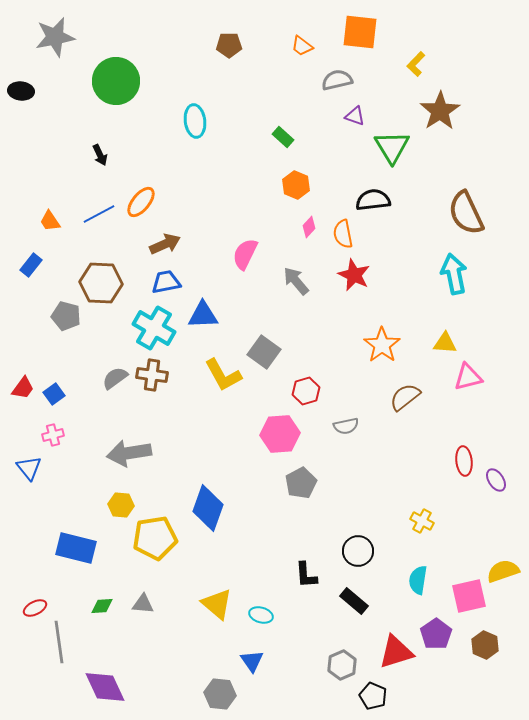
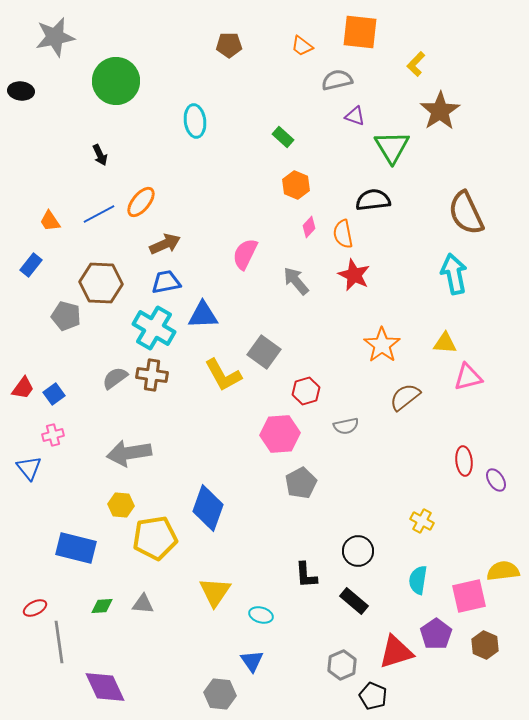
yellow semicircle at (503, 571): rotated 12 degrees clockwise
yellow triangle at (217, 604): moved 2 px left, 12 px up; rotated 24 degrees clockwise
